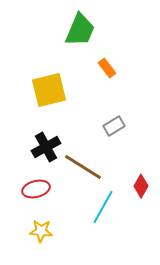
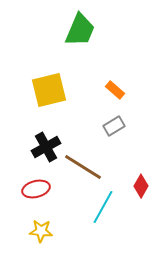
orange rectangle: moved 8 px right, 22 px down; rotated 12 degrees counterclockwise
